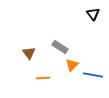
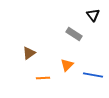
black triangle: moved 1 px down
gray rectangle: moved 14 px right, 13 px up
brown triangle: rotated 32 degrees clockwise
orange triangle: moved 5 px left
